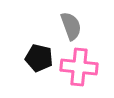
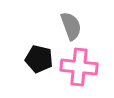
black pentagon: moved 1 px down
